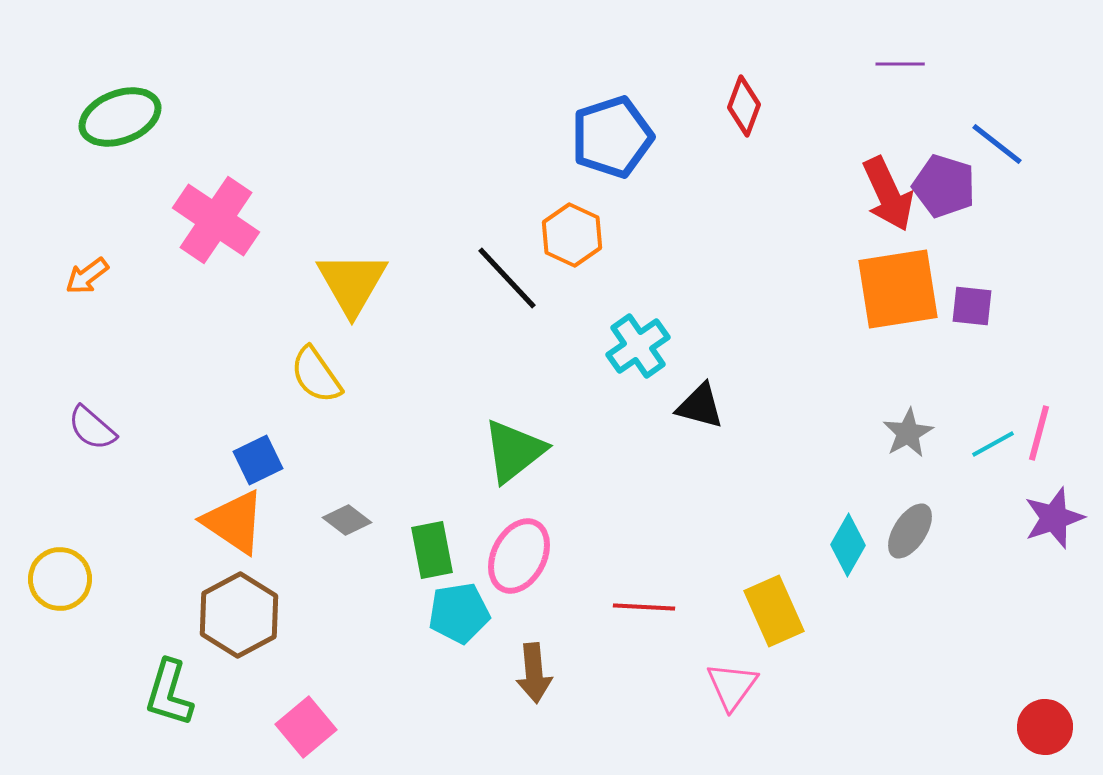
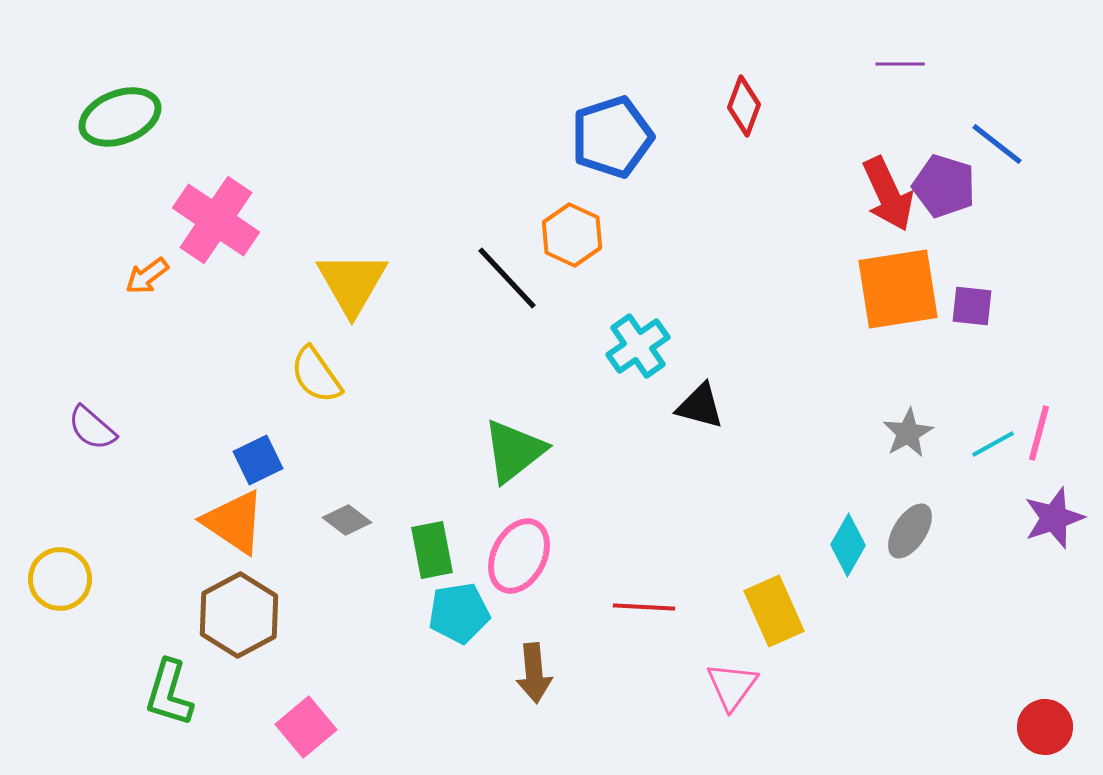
orange arrow: moved 60 px right
